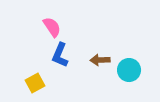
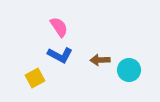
pink semicircle: moved 7 px right
blue L-shape: rotated 85 degrees counterclockwise
yellow square: moved 5 px up
